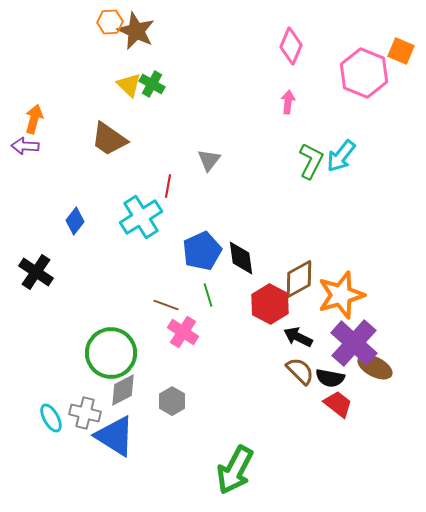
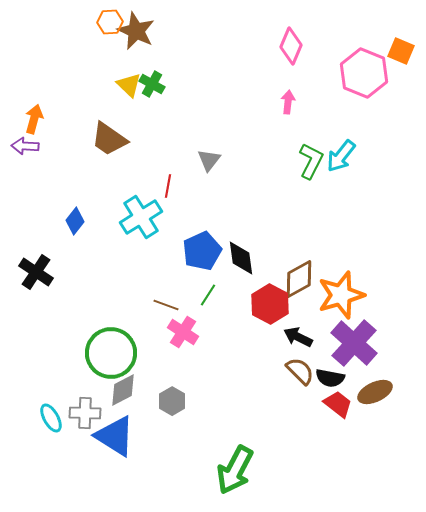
green line: rotated 50 degrees clockwise
brown ellipse: moved 25 px down; rotated 52 degrees counterclockwise
gray cross: rotated 12 degrees counterclockwise
